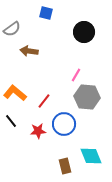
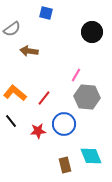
black circle: moved 8 px right
red line: moved 3 px up
brown rectangle: moved 1 px up
